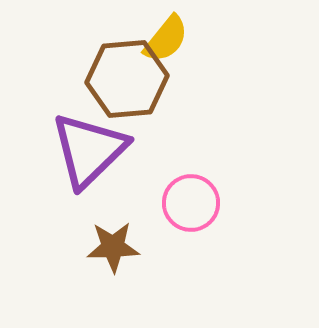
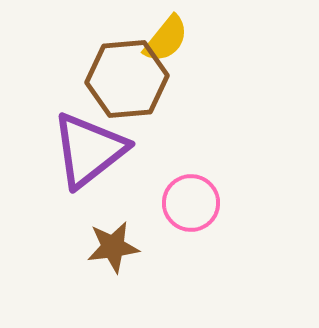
purple triangle: rotated 6 degrees clockwise
brown star: rotated 6 degrees counterclockwise
